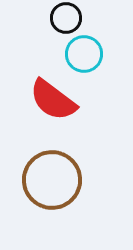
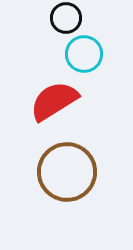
red semicircle: moved 1 px right, 1 px down; rotated 111 degrees clockwise
brown circle: moved 15 px right, 8 px up
